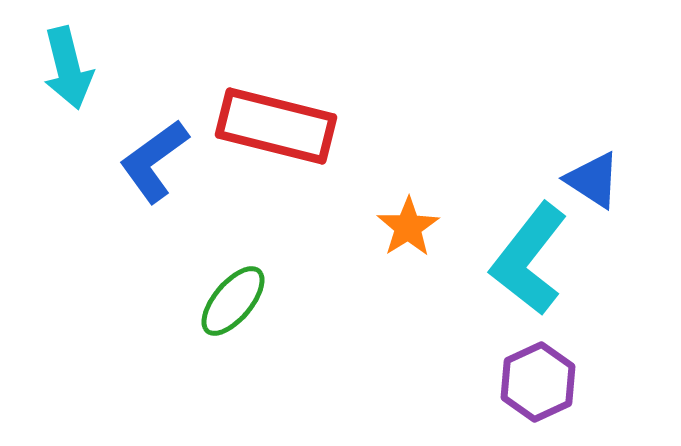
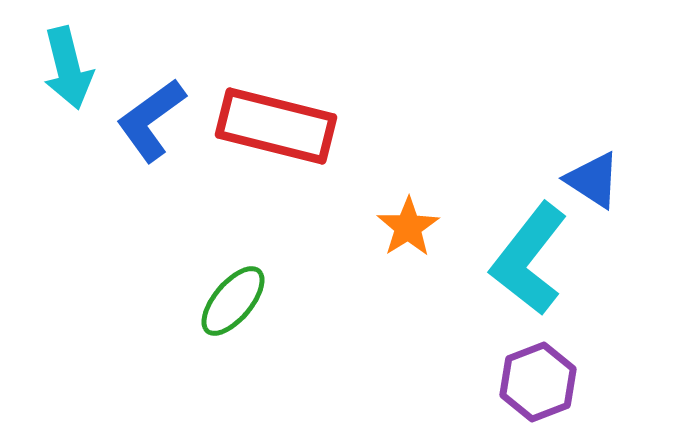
blue L-shape: moved 3 px left, 41 px up
purple hexagon: rotated 4 degrees clockwise
